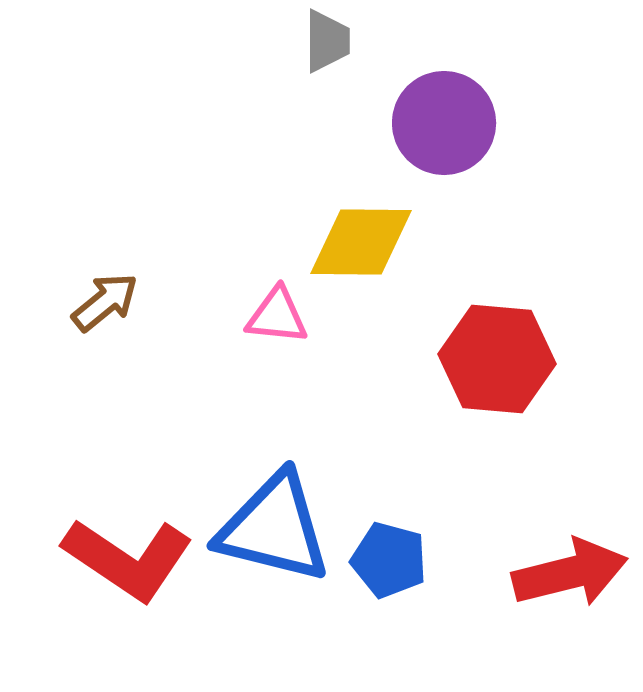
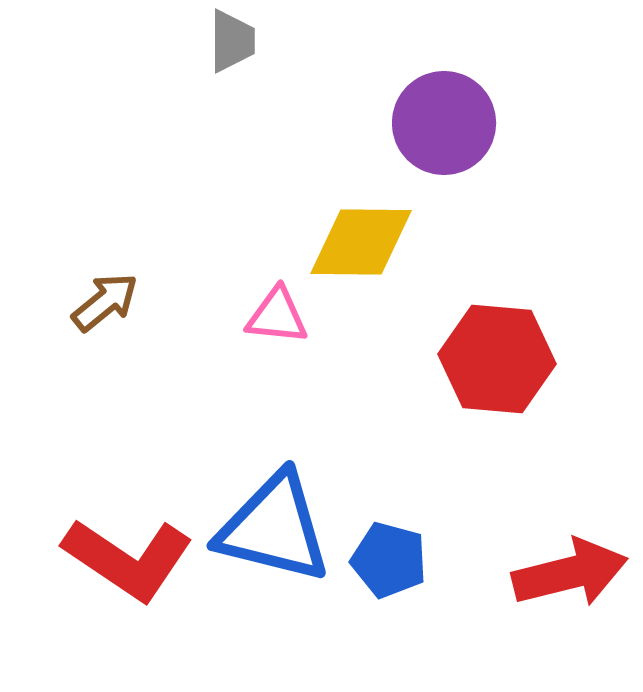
gray trapezoid: moved 95 px left
